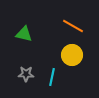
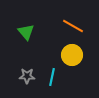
green triangle: moved 2 px right, 2 px up; rotated 36 degrees clockwise
gray star: moved 1 px right, 2 px down
